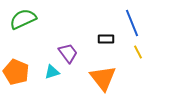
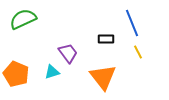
orange pentagon: moved 2 px down
orange triangle: moved 1 px up
